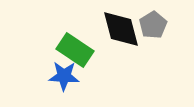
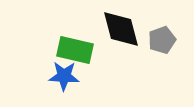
gray pentagon: moved 9 px right, 15 px down; rotated 12 degrees clockwise
green rectangle: rotated 21 degrees counterclockwise
